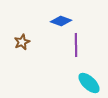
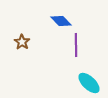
blue diamond: rotated 25 degrees clockwise
brown star: rotated 14 degrees counterclockwise
